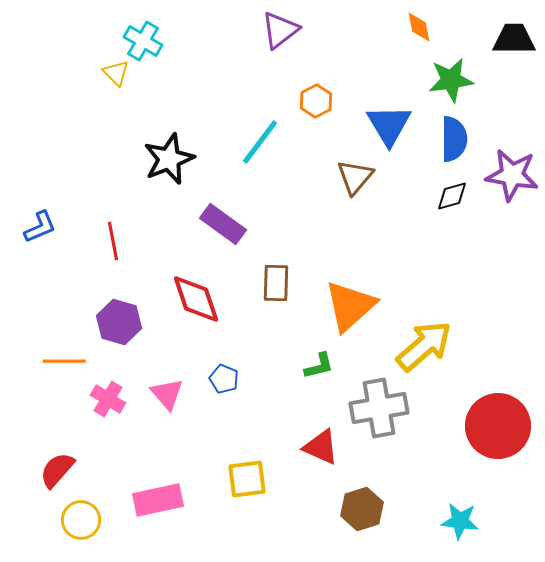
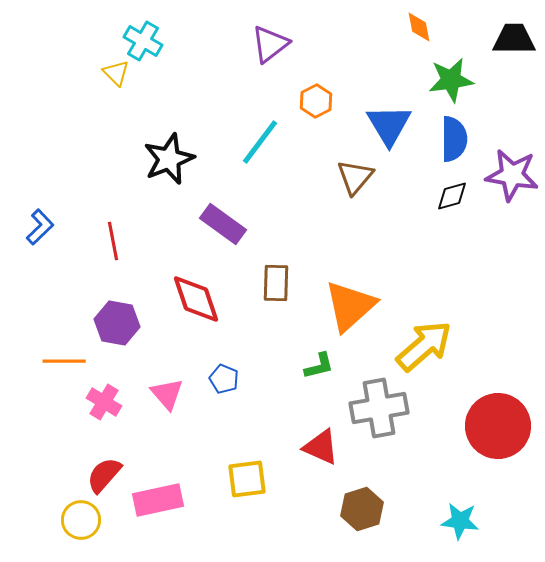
purple triangle: moved 10 px left, 14 px down
blue L-shape: rotated 21 degrees counterclockwise
purple hexagon: moved 2 px left, 1 px down; rotated 6 degrees counterclockwise
pink cross: moved 4 px left, 3 px down
red semicircle: moved 47 px right, 5 px down
